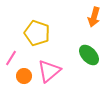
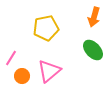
yellow pentagon: moved 9 px right, 5 px up; rotated 30 degrees counterclockwise
green ellipse: moved 4 px right, 5 px up
orange circle: moved 2 px left
